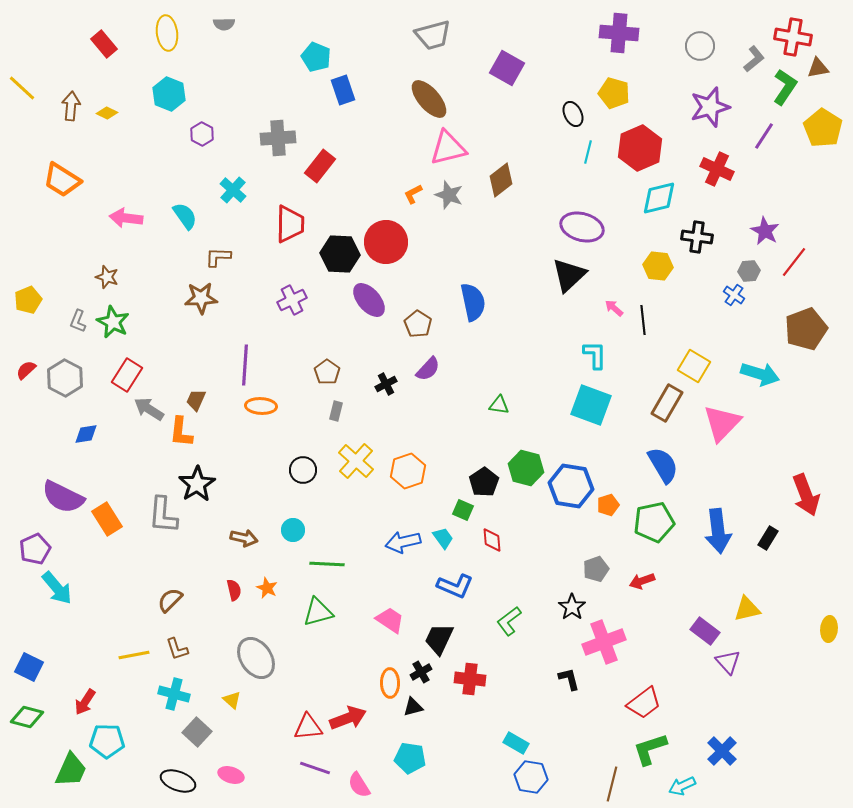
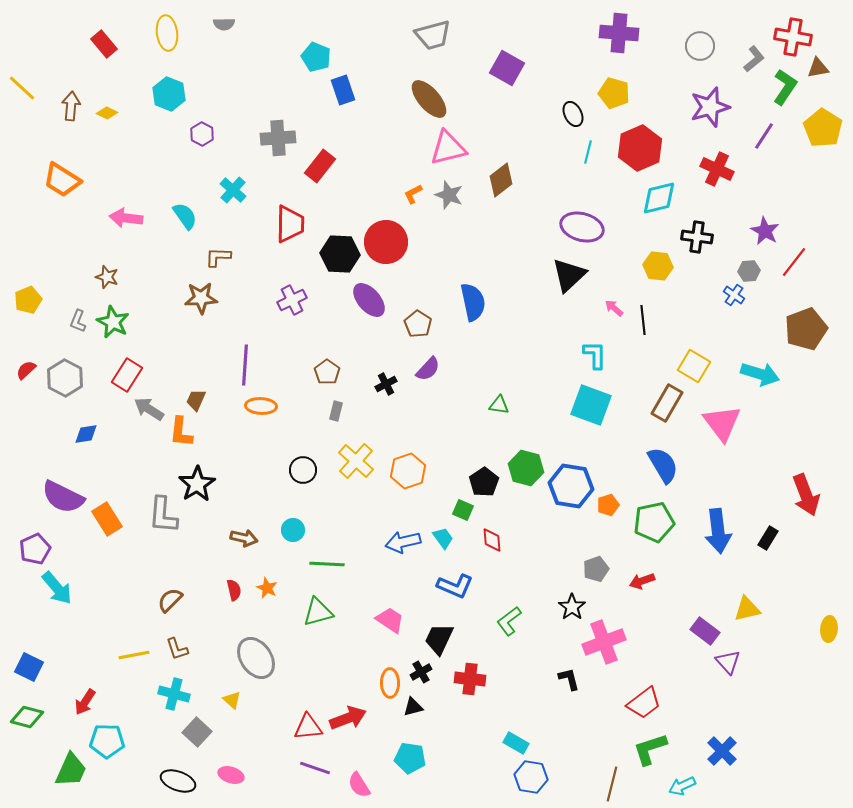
pink triangle at (722, 423): rotated 21 degrees counterclockwise
